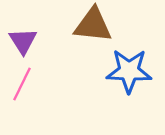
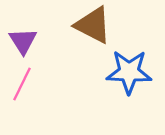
brown triangle: rotated 21 degrees clockwise
blue star: moved 1 px down
